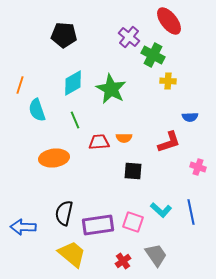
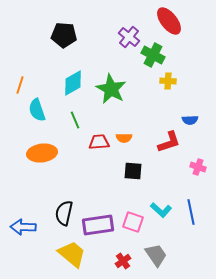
blue semicircle: moved 3 px down
orange ellipse: moved 12 px left, 5 px up
